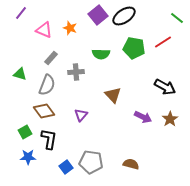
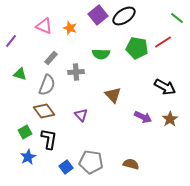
purple line: moved 10 px left, 28 px down
pink triangle: moved 4 px up
green pentagon: moved 3 px right
purple triangle: rotated 24 degrees counterclockwise
blue star: rotated 28 degrees counterclockwise
